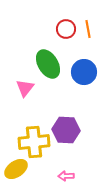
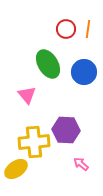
orange line: rotated 18 degrees clockwise
pink triangle: moved 2 px right, 7 px down; rotated 18 degrees counterclockwise
pink arrow: moved 15 px right, 12 px up; rotated 42 degrees clockwise
